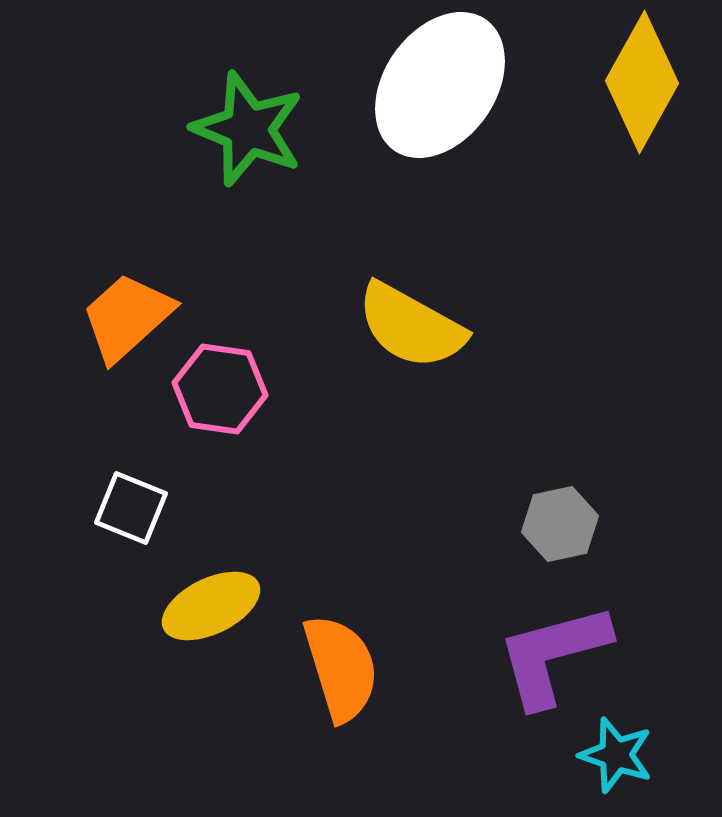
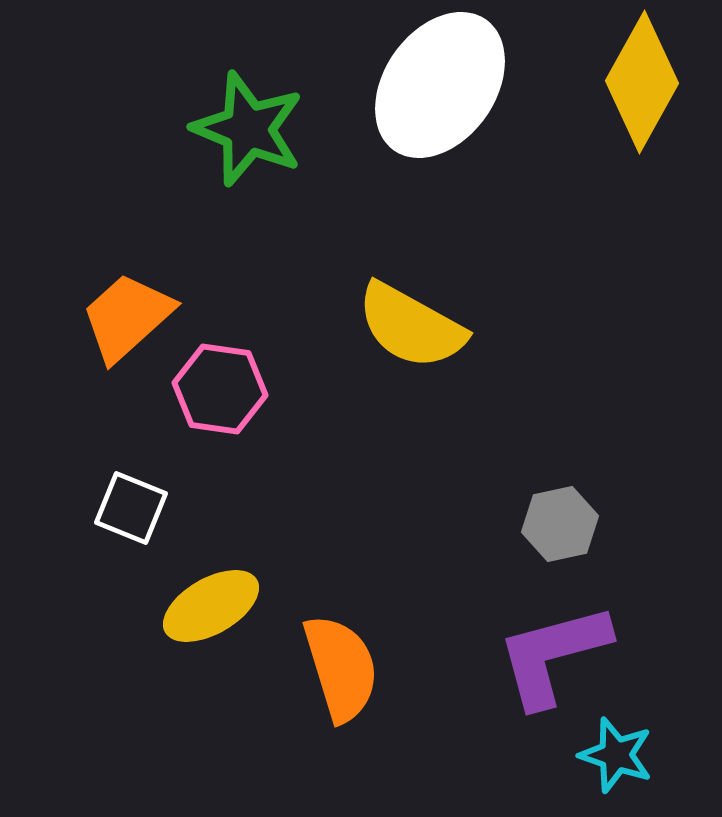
yellow ellipse: rotated 4 degrees counterclockwise
